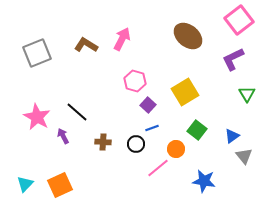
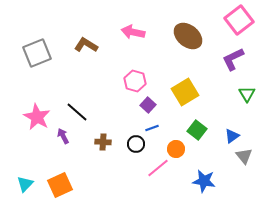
pink arrow: moved 11 px right, 7 px up; rotated 105 degrees counterclockwise
